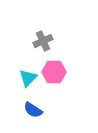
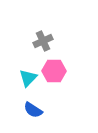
pink hexagon: moved 1 px up
